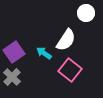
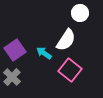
white circle: moved 6 px left
purple square: moved 1 px right, 2 px up
